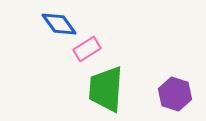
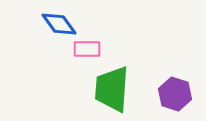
pink rectangle: rotated 32 degrees clockwise
green trapezoid: moved 6 px right
